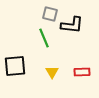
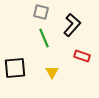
gray square: moved 9 px left, 2 px up
black L-shape: rotated 55 degrees counterclockwise
black square: moved 2 px down
red rectangle: moved 16 px up; rotated 21 degrees clockwise
